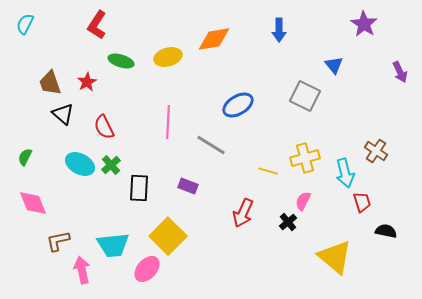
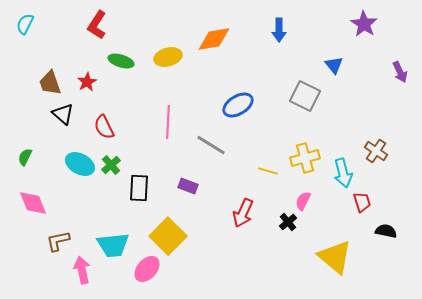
cyan arrow: moved 2 px left
